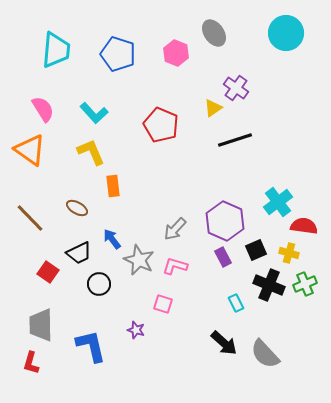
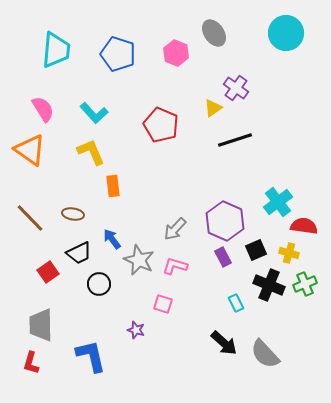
brown ellipse: moved 4 px left, 6 px down; rotated 20 degrees counterclockwise
red square: rotated 20 degrees clockwise
blue L-shape: moved 10 px down
